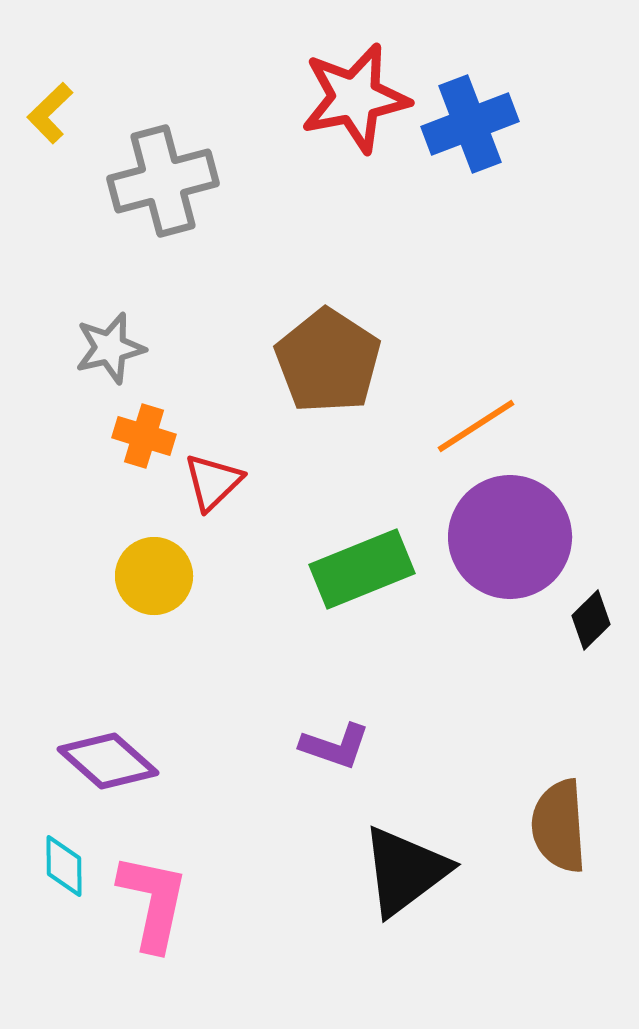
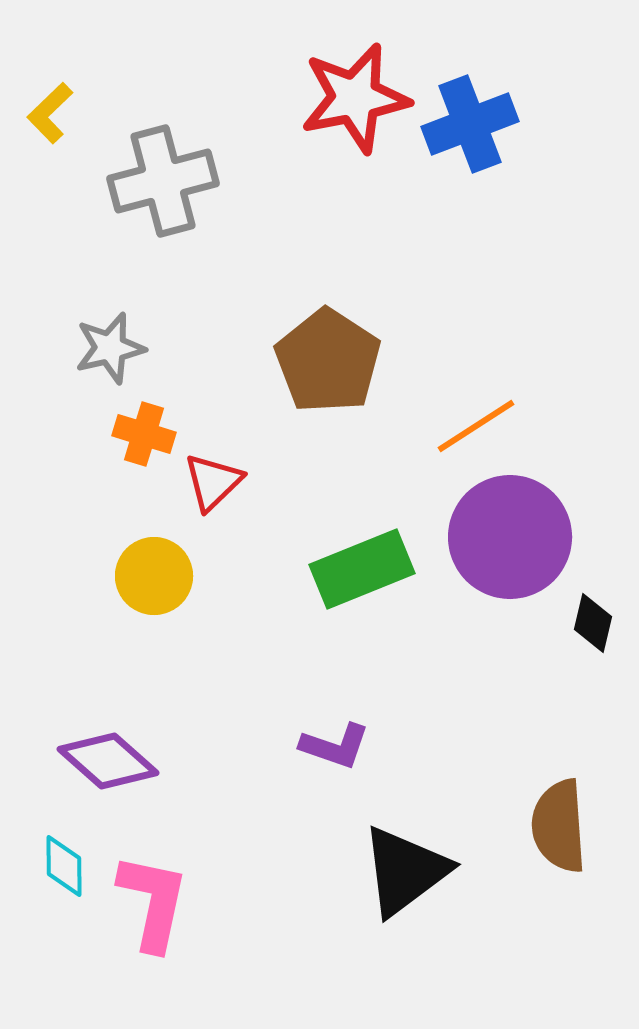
orange cross: moved 2 px up
black diamond: moved 2 px right, 3 px down; rotated 32 degrees counterclockwise
